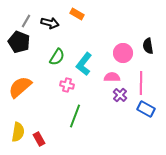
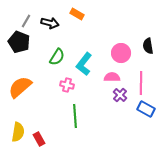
pink circle: moved 2 px left
green line: rotated 25 degrees counterclockwise
